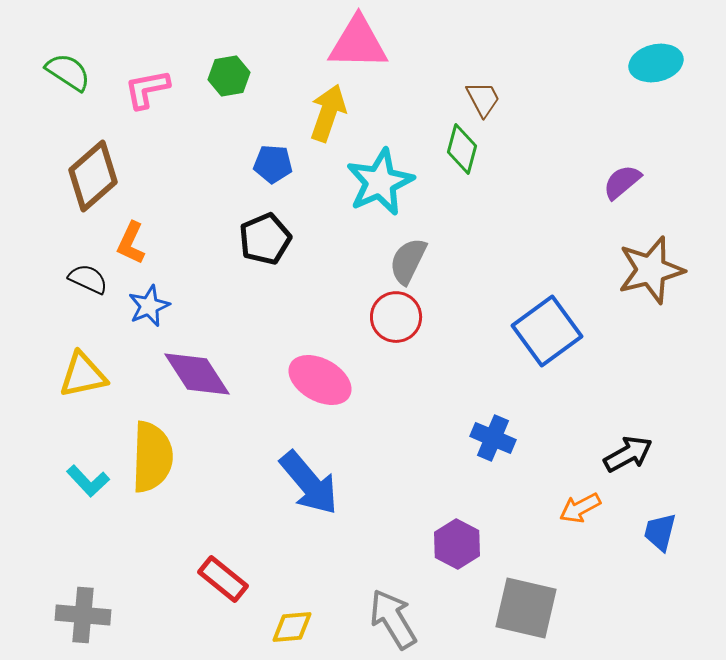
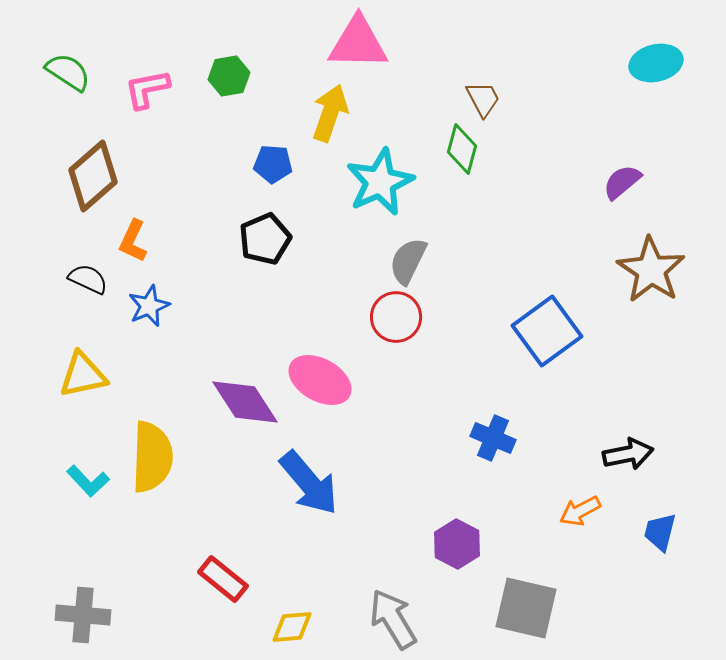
yellow arrow: moved 2 px right
orange L-shape: moved 2 px right, 2 px up
brown star: rotated 24 degrees counterclockwise
purple diamond: moved 48 px right, 28 px down
black arrow: rotated 18 degrees clockwise
orange arrow: moved 3 px down
